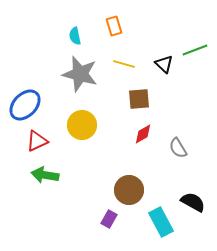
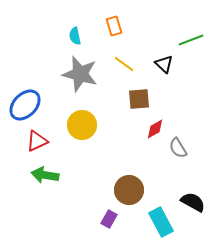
green line: moved 4 px left, 10 px up
yellow line: rotated 20 degrees clockwise
red diamond: moved 12 px right, 5 px up
